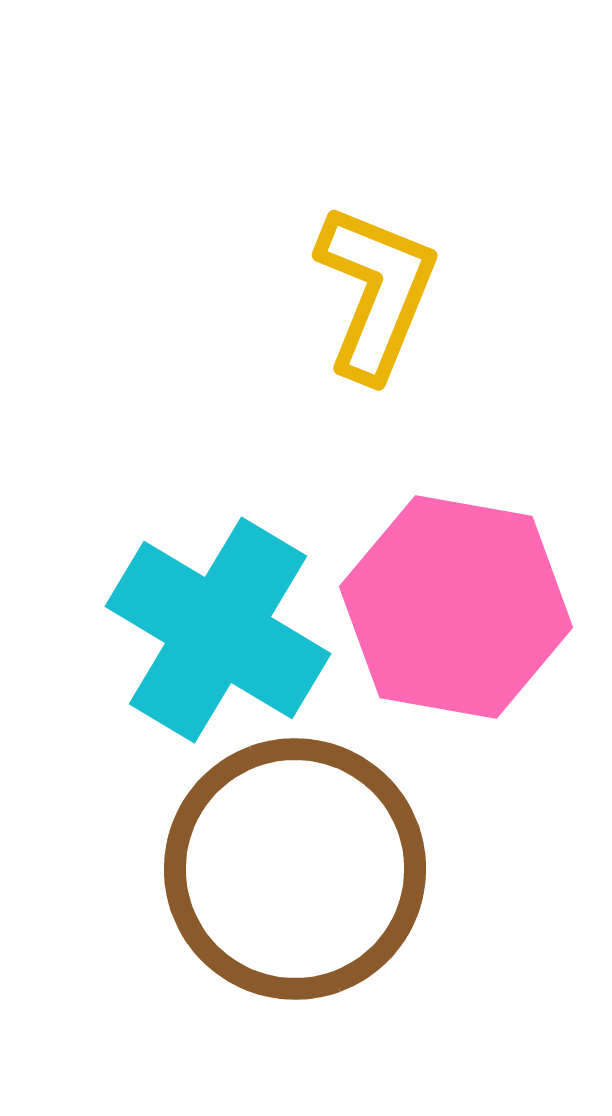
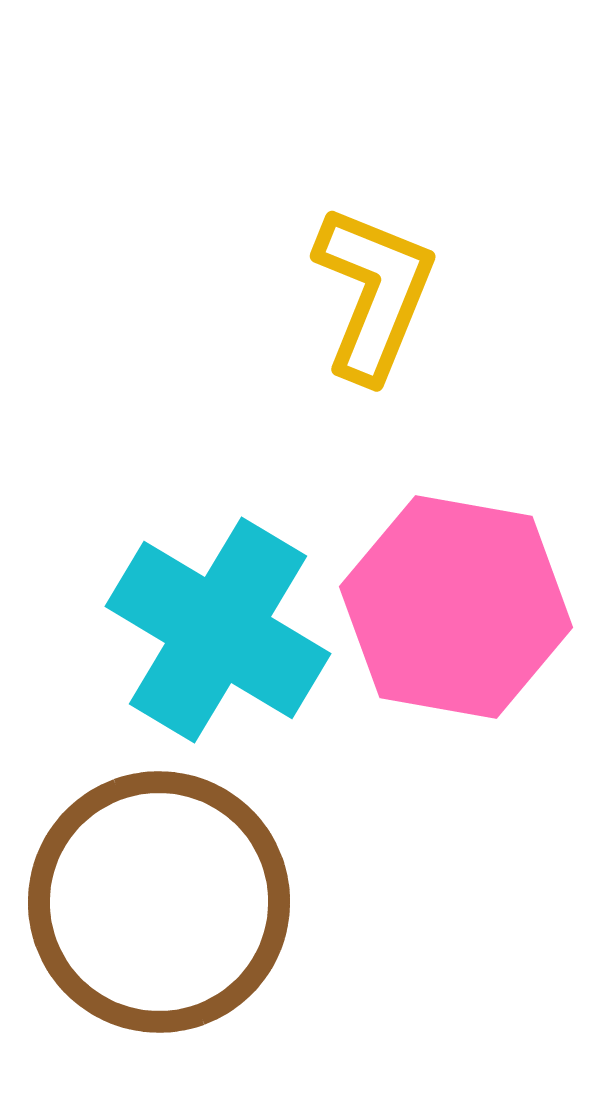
yellow L-shape: moved 2 px left, 1 px down
brown circle: moved 136 px left, 33 px down
